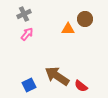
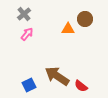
gray cross: rotated 16 degrees counterclockwise
